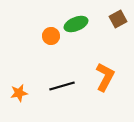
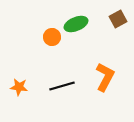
orange circle: moved 1 px right, 1 px down
orange star: moved 6 px up; rotated 18 degrees clockwise
